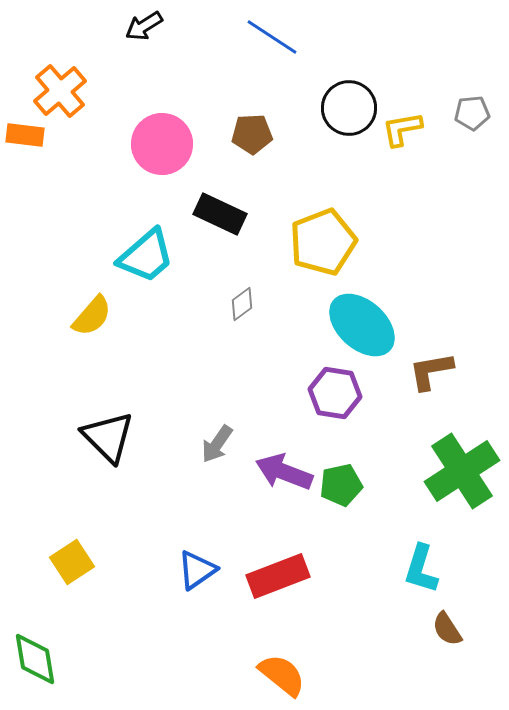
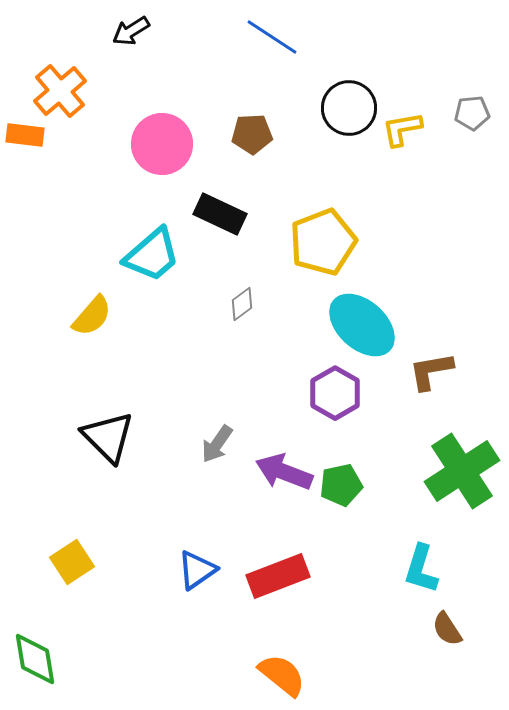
black arrow: moved 13 px left, 5 px down
cyan trapezoid: moved 6 px right, 1 px up
purple hexagon: rotated 21 degrees clockwise
